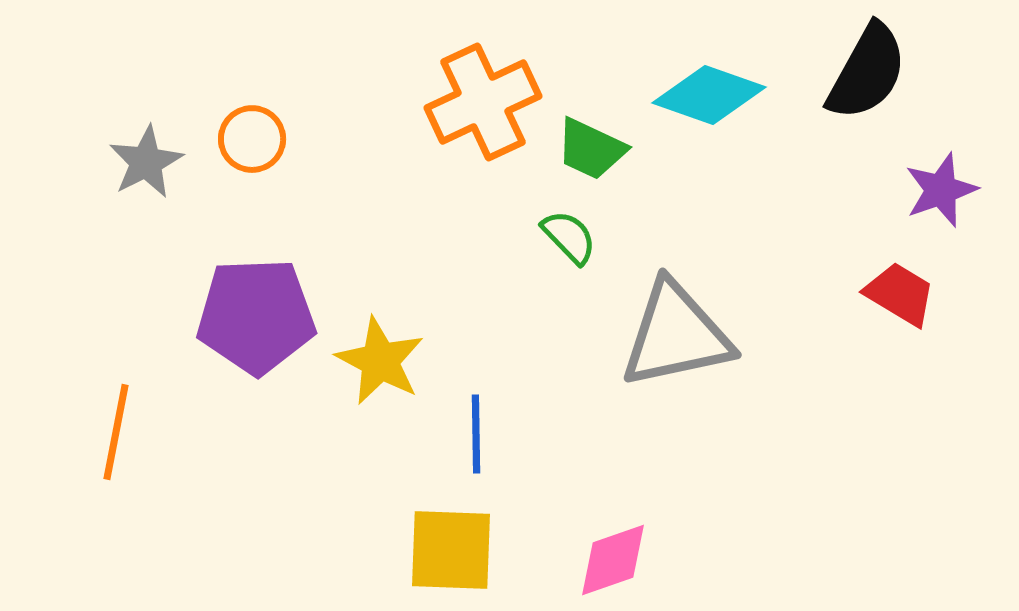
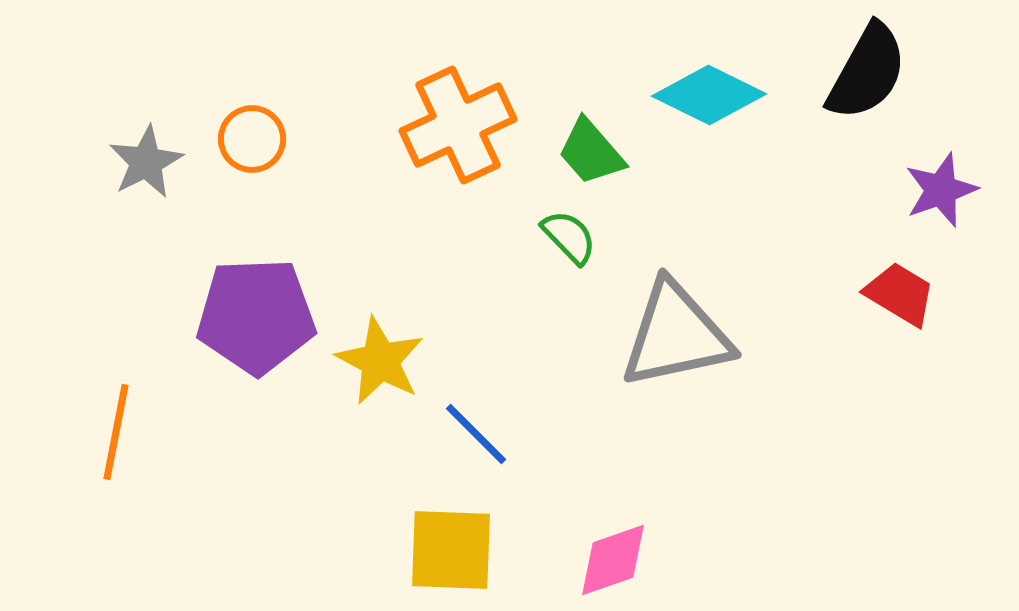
cyan diamond: rotated 7 degrees clockwise
orange cross: moved 25 px left, 23 px down
green trapezoid: moved 3 px down; rotated 24 degrees clockwise
blue line: rotated 44 degrees counterclockwise
